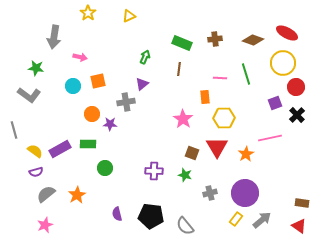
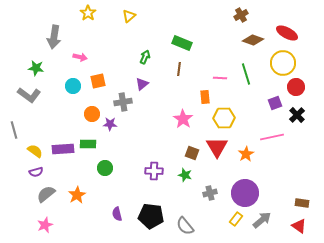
yellow triangle at (129, 16): rotated 16 degrees counterclockwise
brown cross at (215, 39): moved 26 px right, 24 px up; rotated 24 degrees counterclockwise
gray cross at (126, 102): moved 3 px left
pink line at (270, 138): moved 2 px right, 1 px up
purple rectangle at (60, 149): moved 3 px right; rotated 25 degrees clockwise
